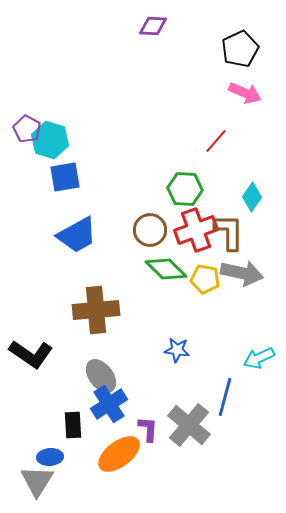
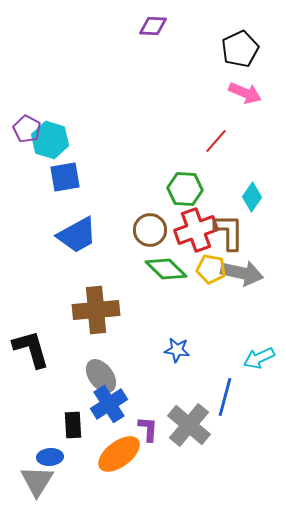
yellow pentagon: moved 6 px right, 10 px up
black L-shape: moved 5 px up; rotated 141 degrees counterclockwise
